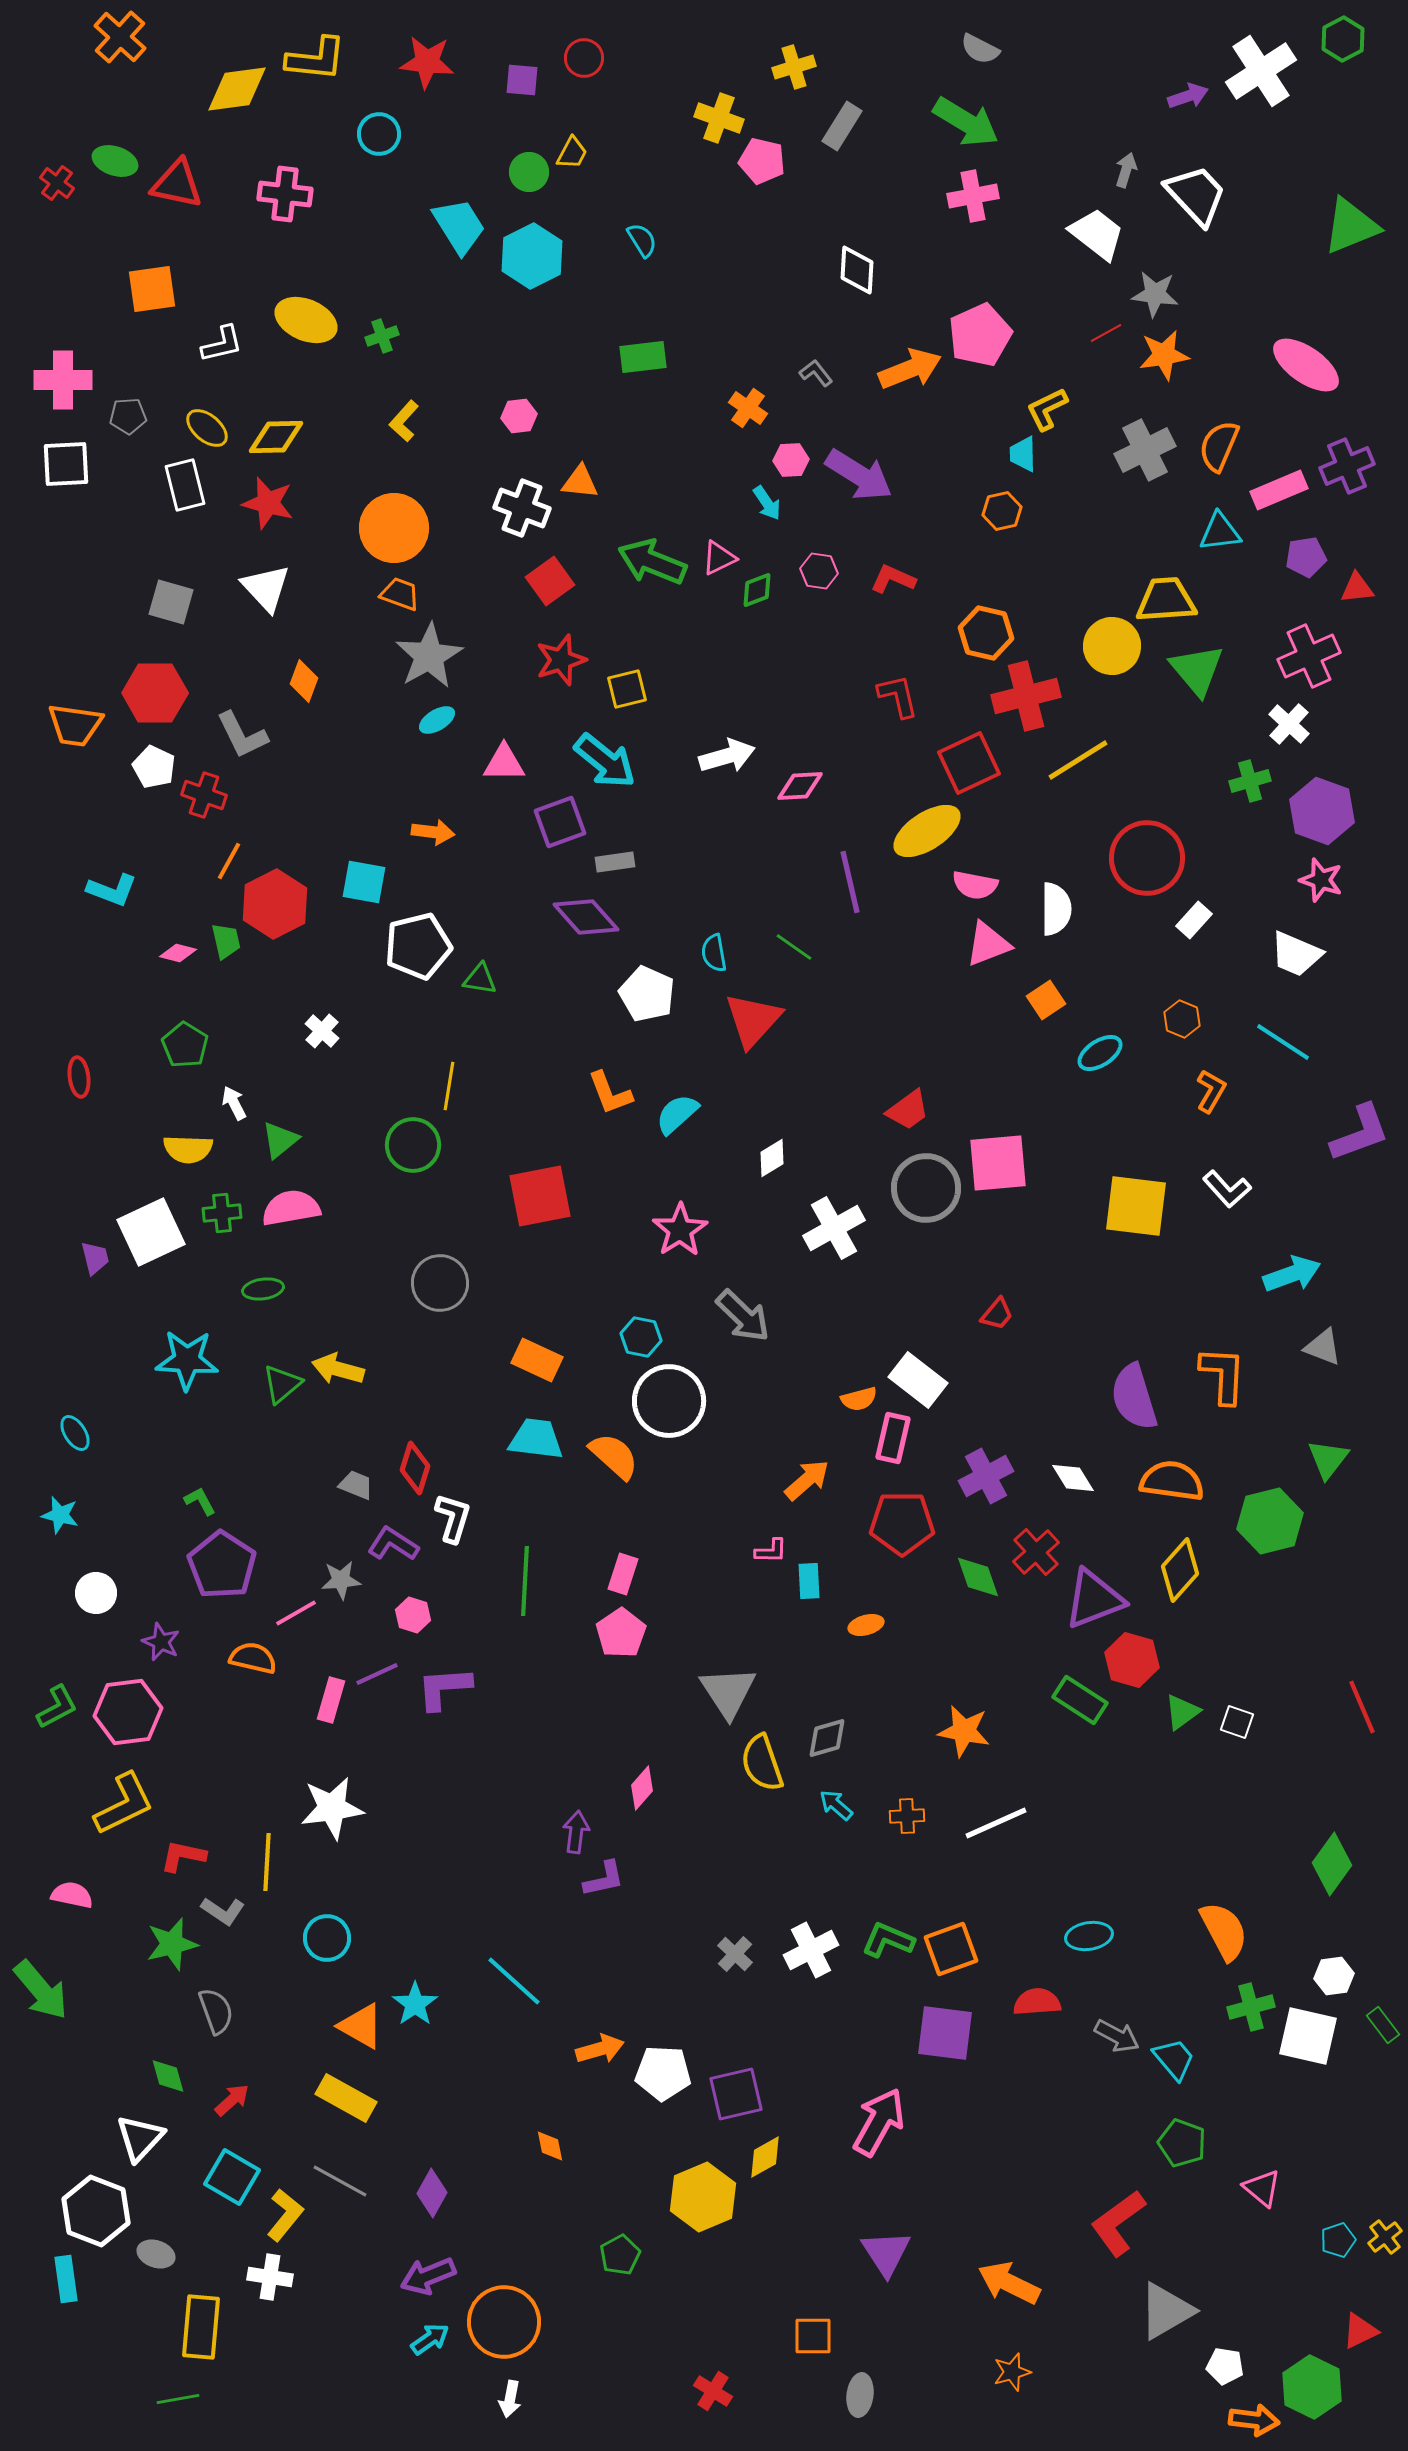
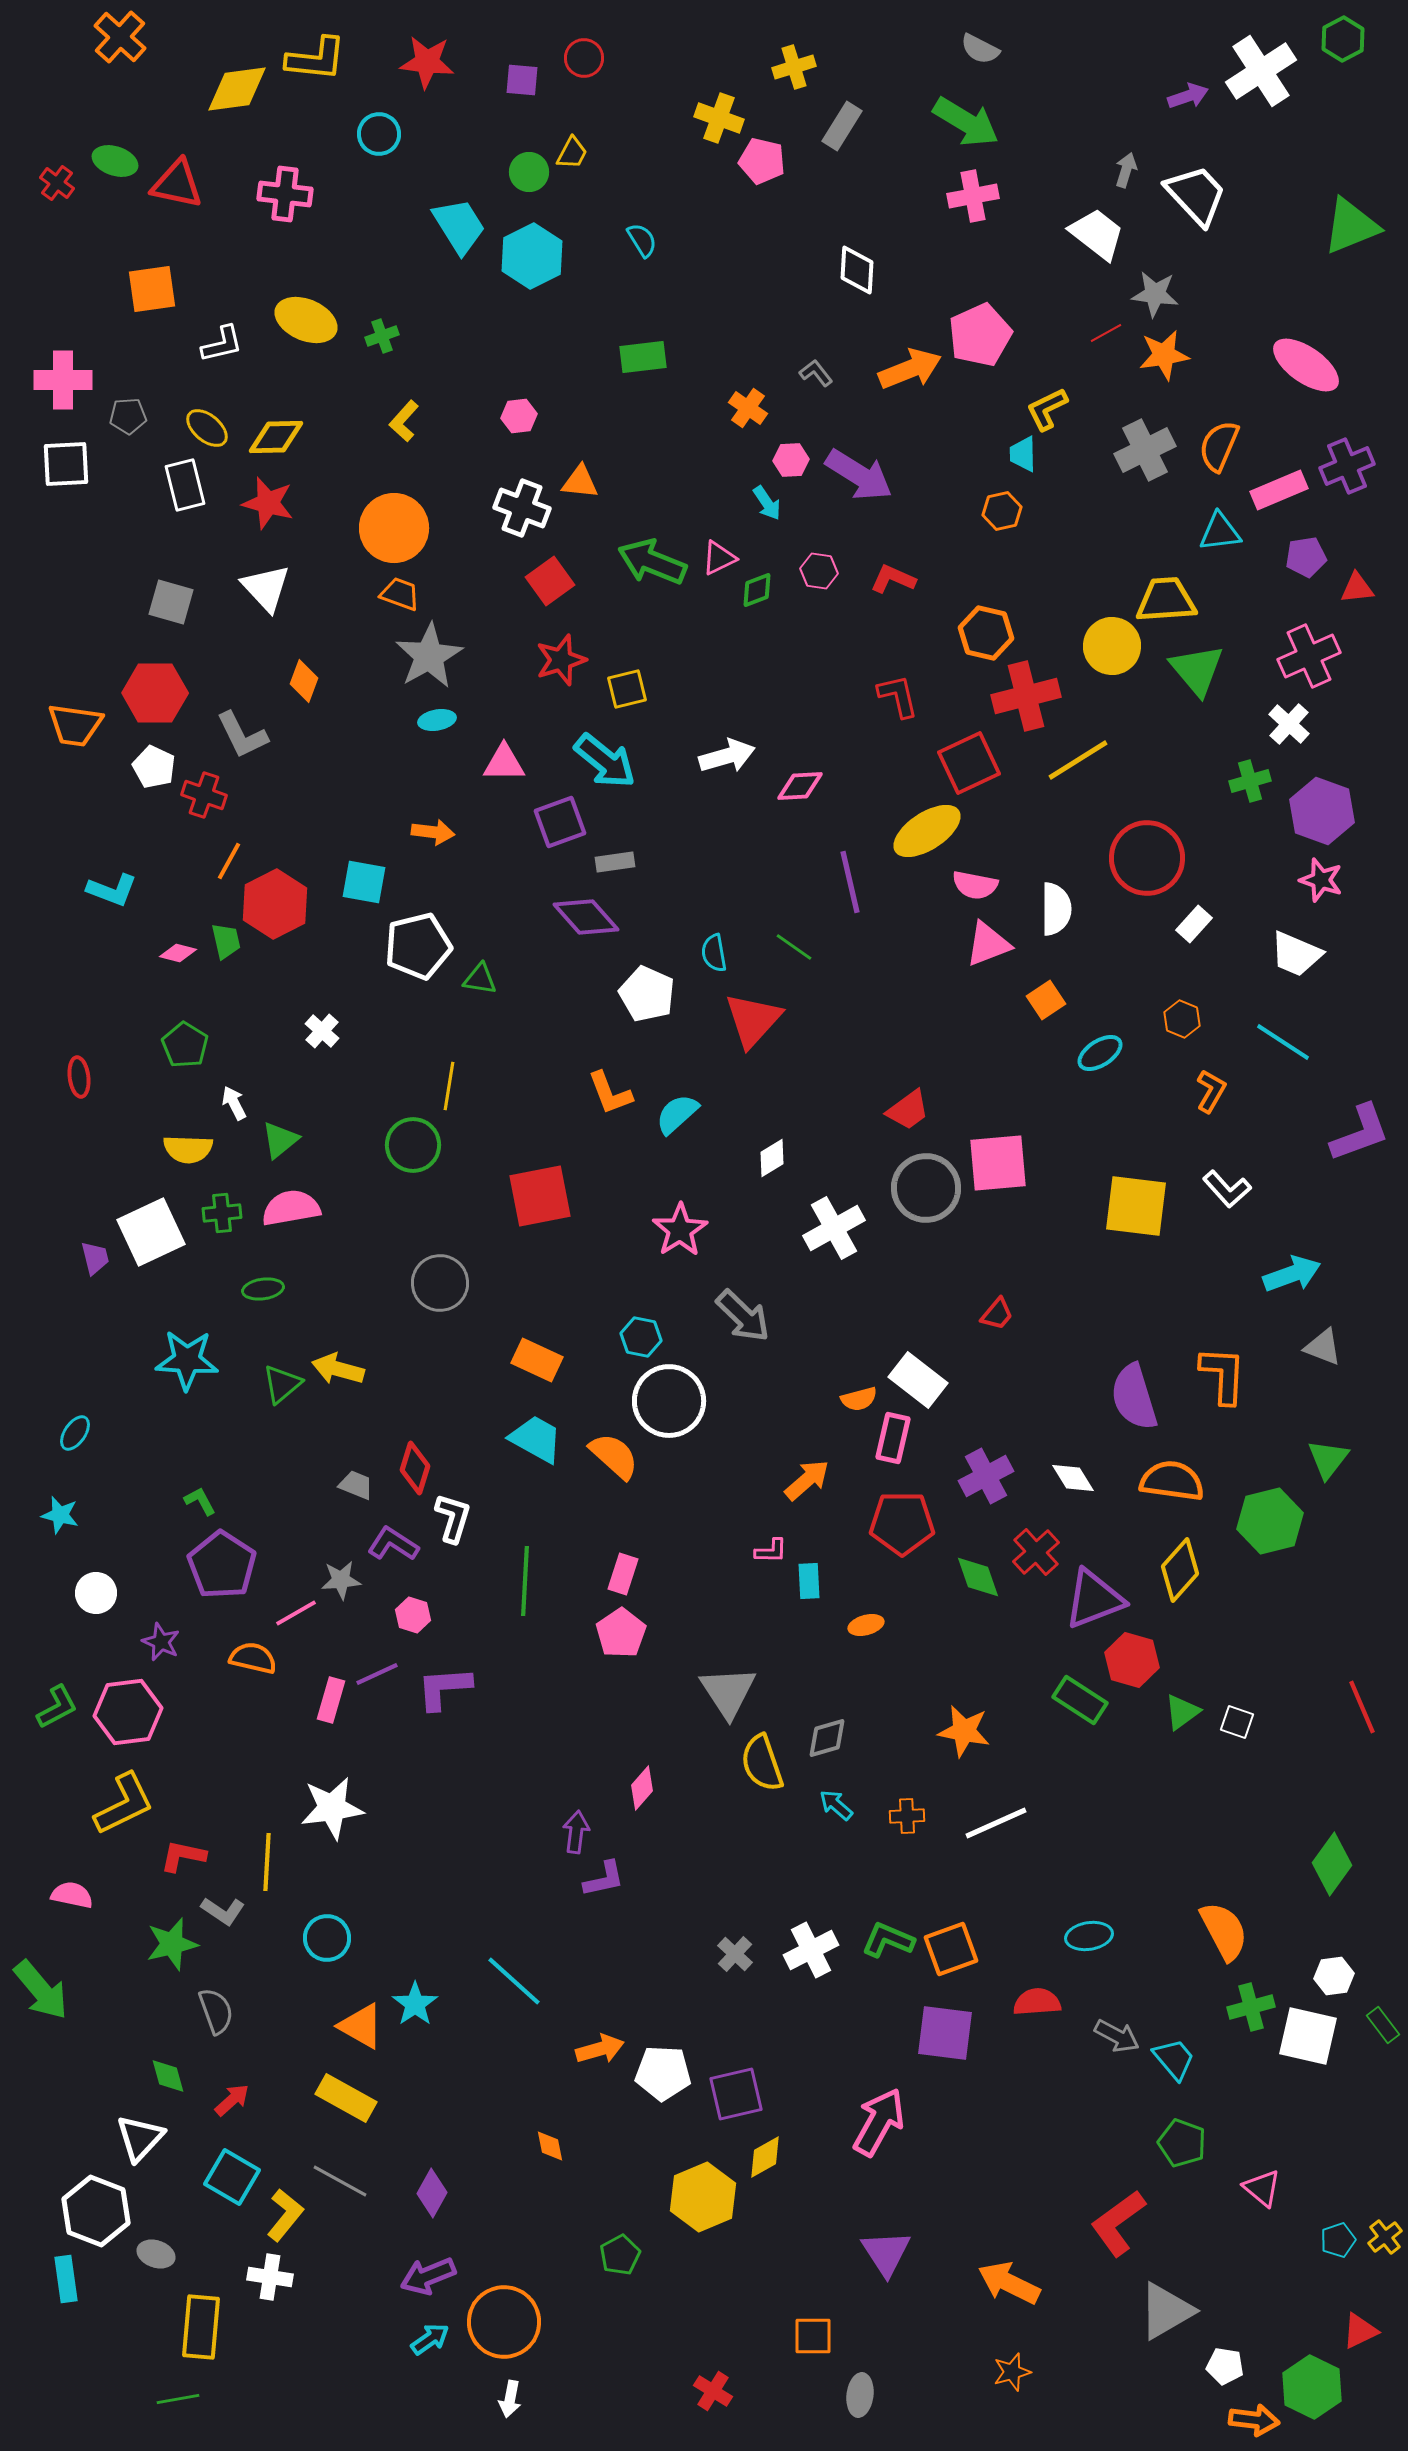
cyan ellipse at (437, 720): rotated 21 degrees clockwise
white rectangle at (1194, 920): moved 4 px down
cyan ellipse at (75, 1433): rotated 66 degrees clockwise
cyan trapezoid at (536, 1439): rotated 22 degrees clockwise
